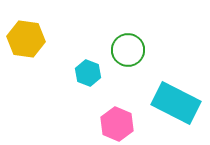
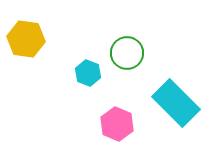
green circle: moved 1 px left, 3 px down
cyan rectangle: rotated 18 degrees clockwise
